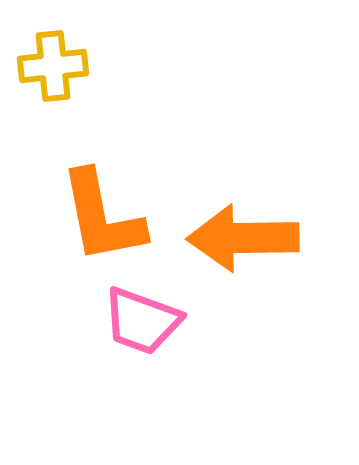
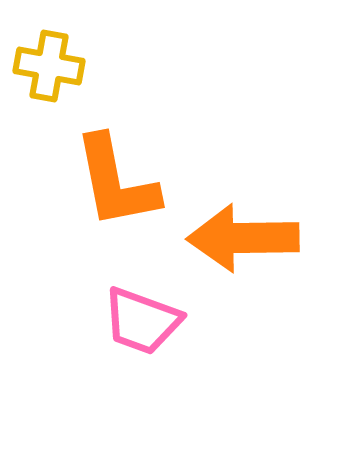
yellow cross: moved 4 px left; rotated 16 degrees clockwise
orange L-shape: moved 14 px right, 35 px up
